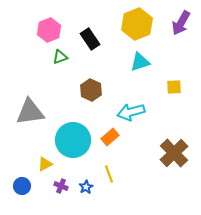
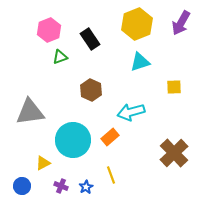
yellow triangle: moved 2 px left, 1 px up
yellow line: moved 2 px right, 1 px down
